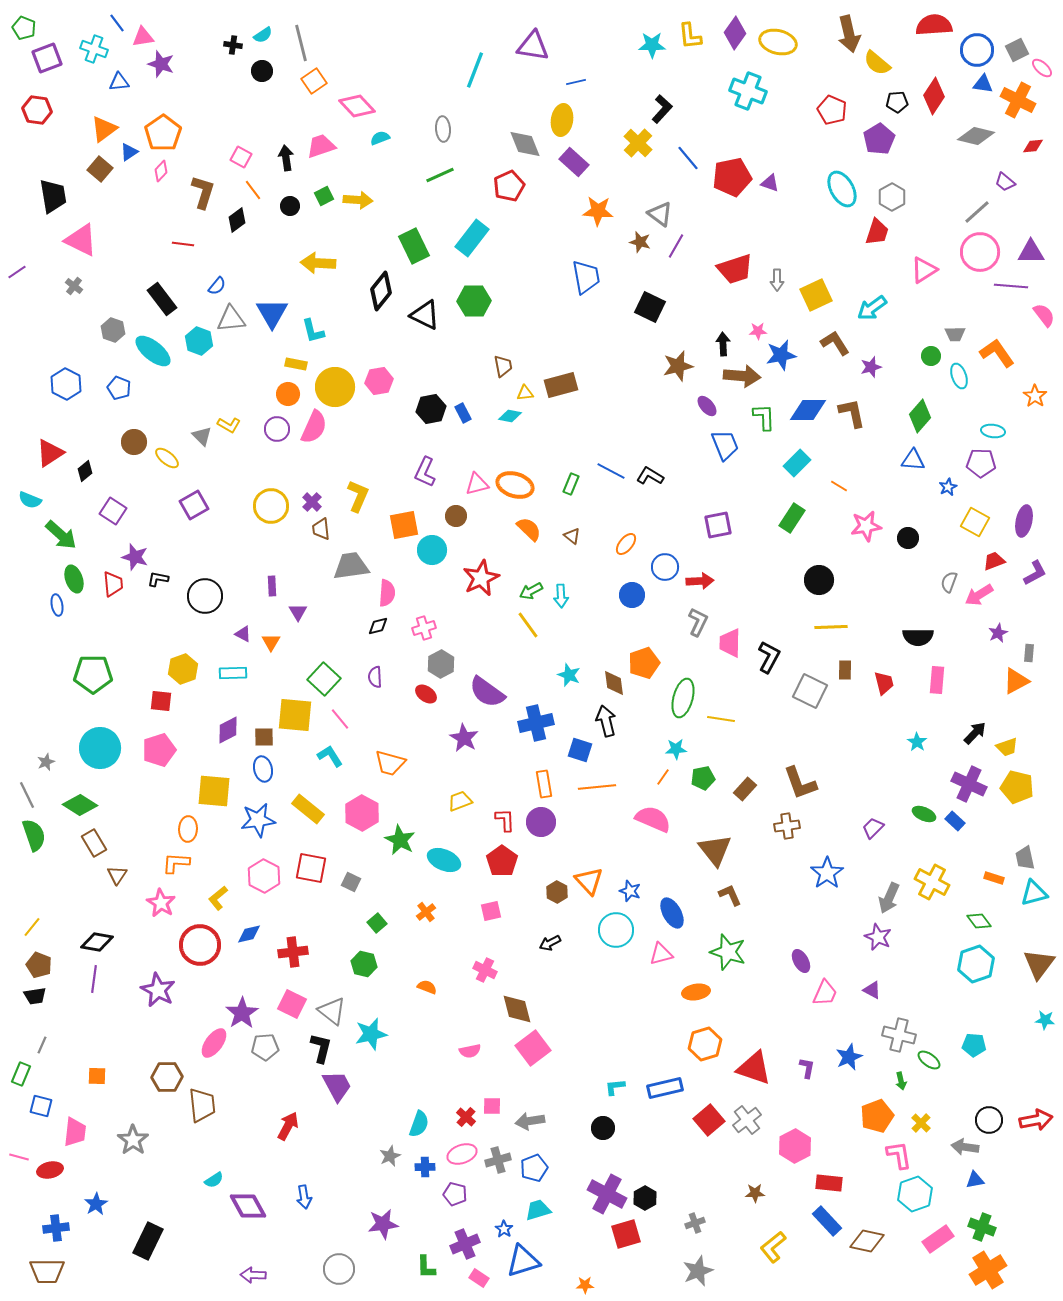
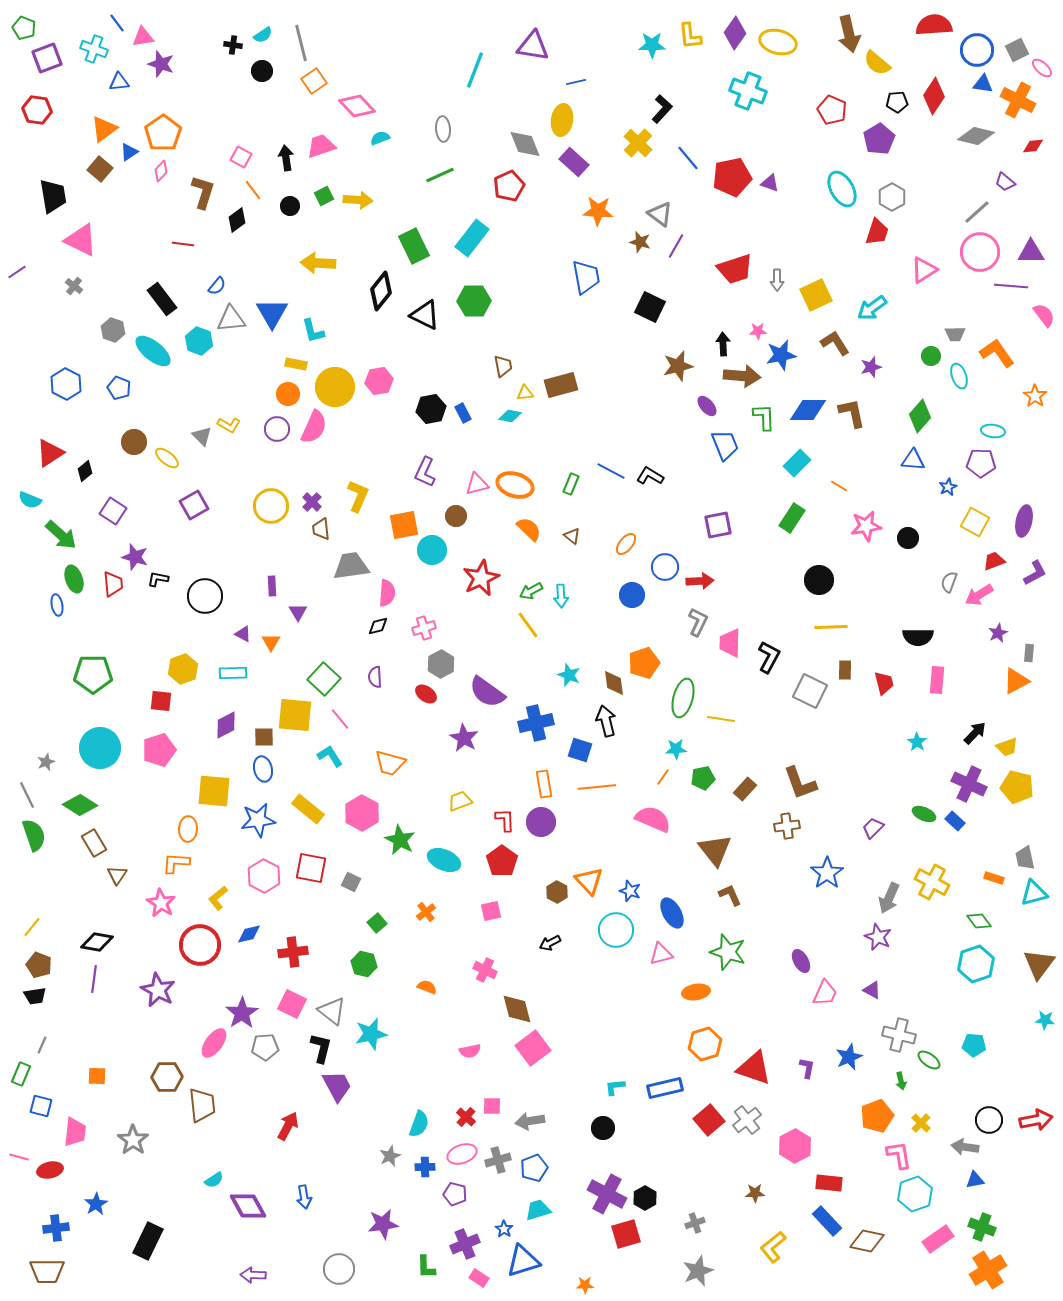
purple diamond at (228, 730): moved 2 px left, 5 px up
